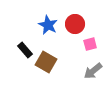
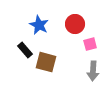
blue star: moved 9 px left
brown square: rotated 15 degrees counterclockwise
gray arrow: rotated 48 degrees counterclockwise
